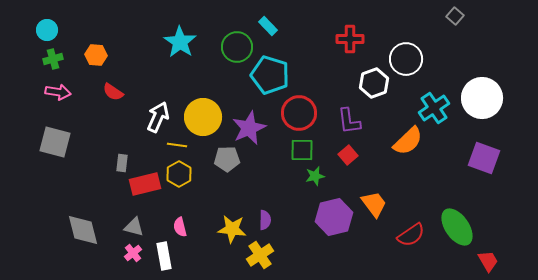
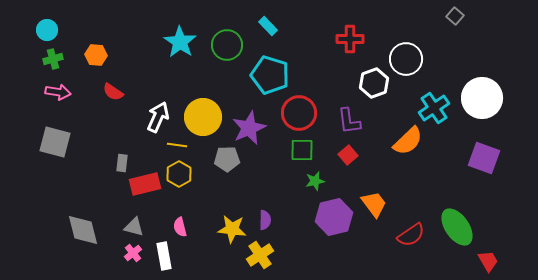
green circle at (237, 47): moved 10 px left, 2 px up
green star at (315, 176): moved 5 px down
